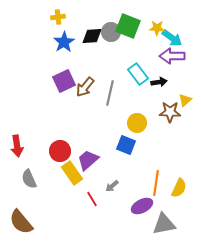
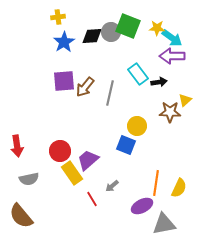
purple square: rotated 20 degrees clockwise
yellow circle: moved 3 px down
gray semicircle: rotated 78 degrees counterclockwise
brown semicircle: moved 6 px up
